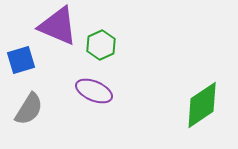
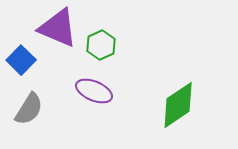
purple triangle: moved 2 px down
blue square: rotated 28 degrees counterclockwise
green diamond: moved 24 px left
